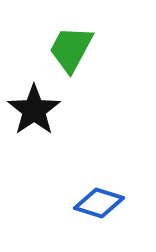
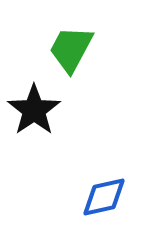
blue diamond: moved 5 px right, 6 px up; rotated 30 degrees counterclockwise
